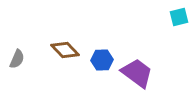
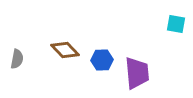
cyan square: moved 3 px left, 7 px down; rotated 24 degrees clockwise
gray semicircle: rotated 12 degrees counterclockwise
purple trapezoid: rotated 48 degrees clockwise
